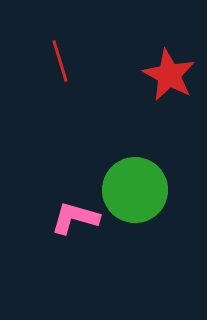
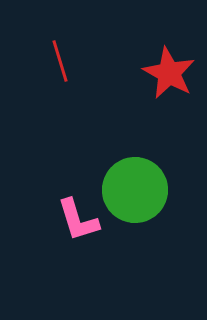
red star: moved 2 px up
pink L-shape: moved 3 px right, 2 px down; rotated 123 degrees counterclockwise
